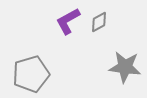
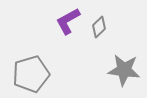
gray diamond: moved 5 px down; rotated 15 degrees counterclockwise
gray star: moved 1 px left, 3 px down
